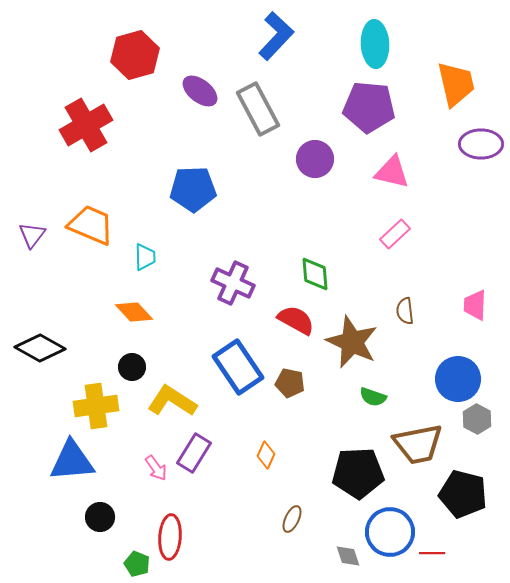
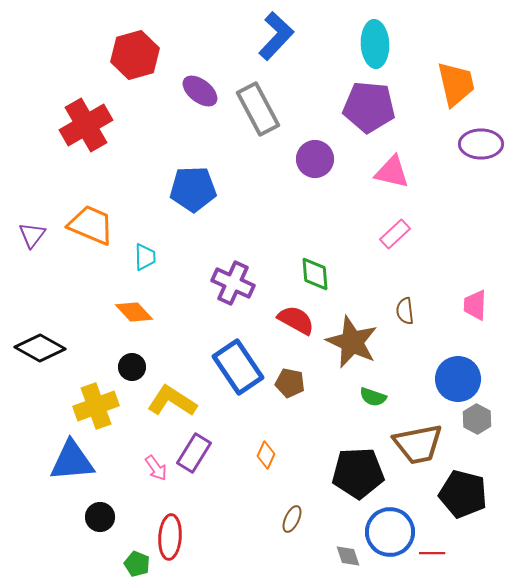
yellow cross at (96, 406): rotated 12 degrees counterclockwise
